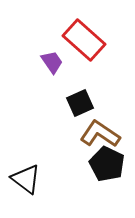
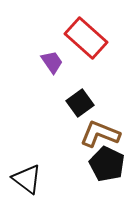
red rectangle: moved 2 px right, 2 px up
black square: rotated 12 degrees counterclockwise
brown L-shape: rotated 12 degrees counterclockwise
black triangle: moved 1 px right
